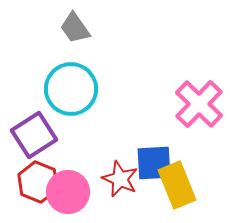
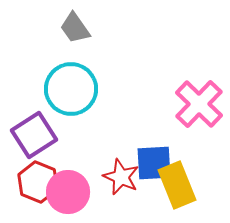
red star: moved 1 px right, 2 px up
